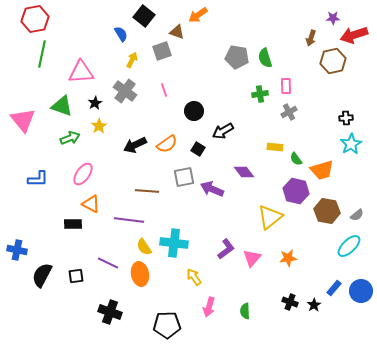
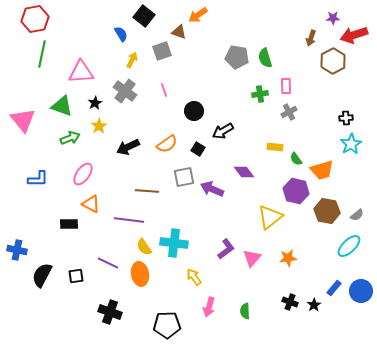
brown triangle at (177, 32): moved 2 px right
brown hexagon at (333, 61): rotated 15 degrees counterclockwise
black arrow at (135, 145): moved 7 px left, 2 px down
black rectangle at (73, 224): moved 4 px left
